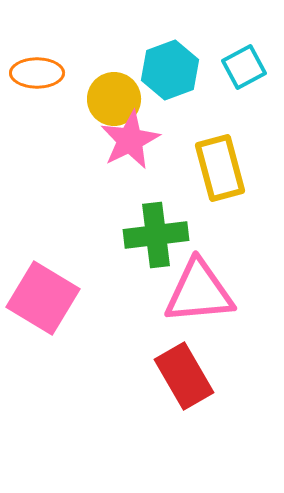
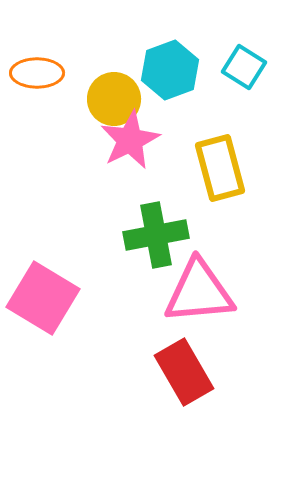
cyan square: rotated 30 degrees counterclockwise
green cross: rotated 4 degrees counterclockwise
red rectangle: moved 4 px up
